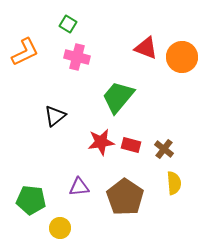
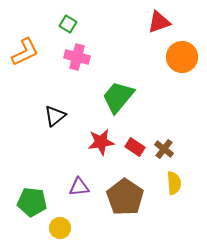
red triangle: moved 13 px right, 26 px up; rotated 40 degrees counterclockwise
red rectangle: moved 4 px right, 2 px down; rotated 18 degrees clockwise
green pentagon: moved 1 px right, 2 px down
